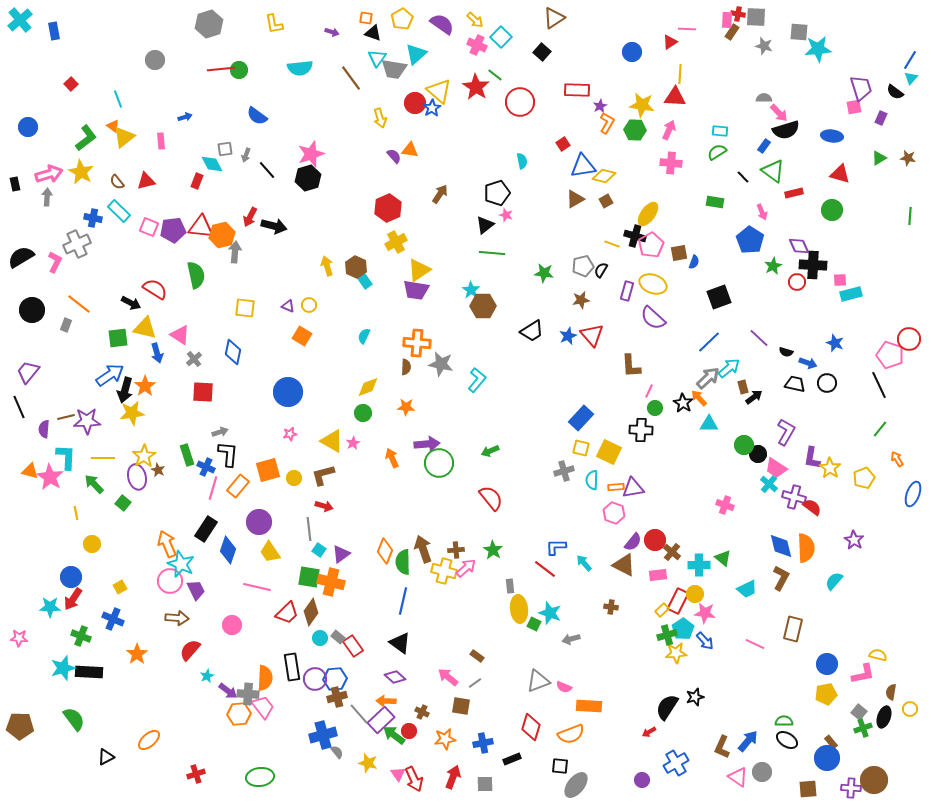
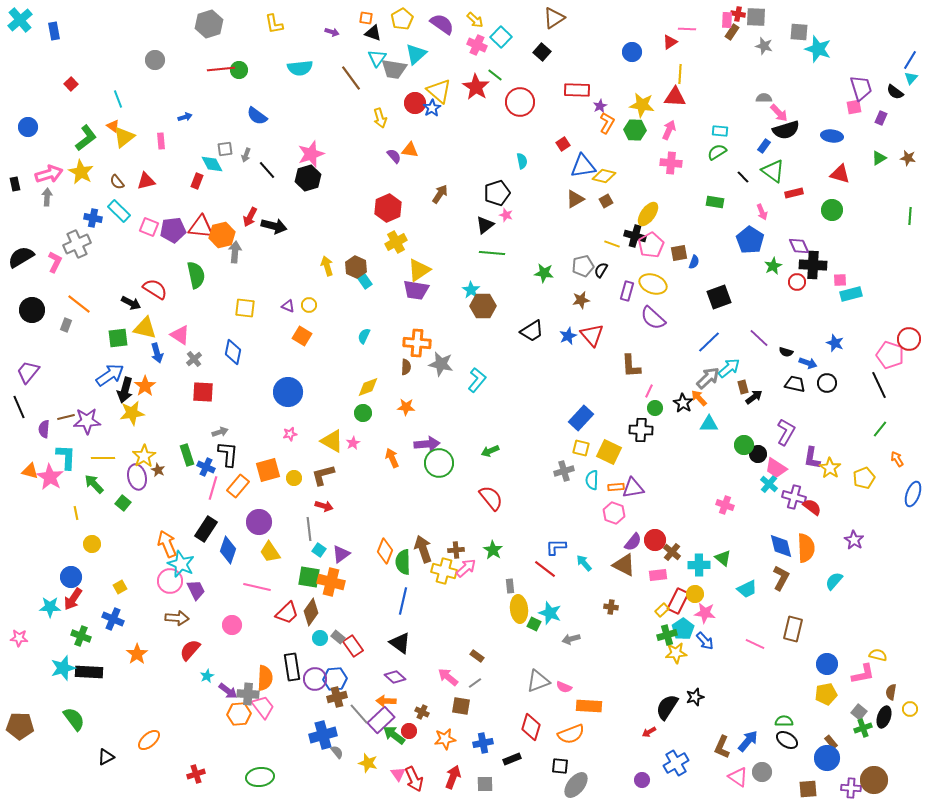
cyan star at (818, 49): rotated 24 degrees clockwise
